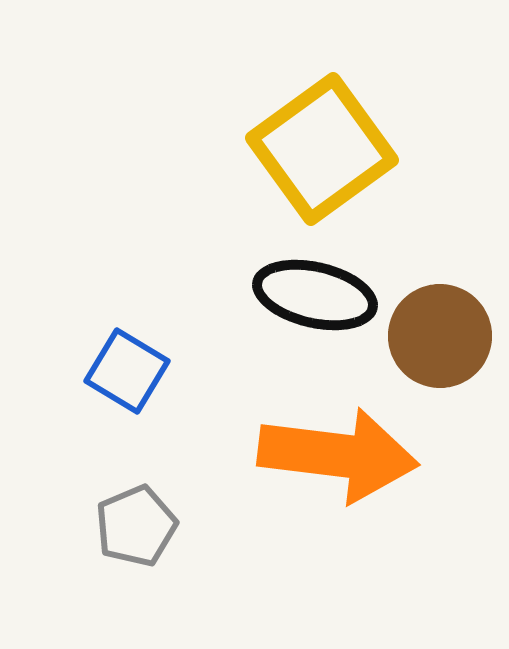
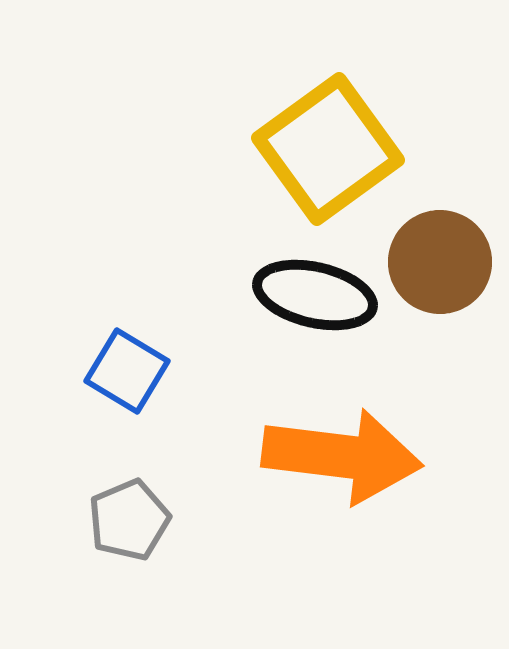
yellow square: moved 6 px right
brown circle: moved 74 px up
orange arrow: moved 4 px right, 1 px down
gray pentagon: moved 7 px left, 6 px up
